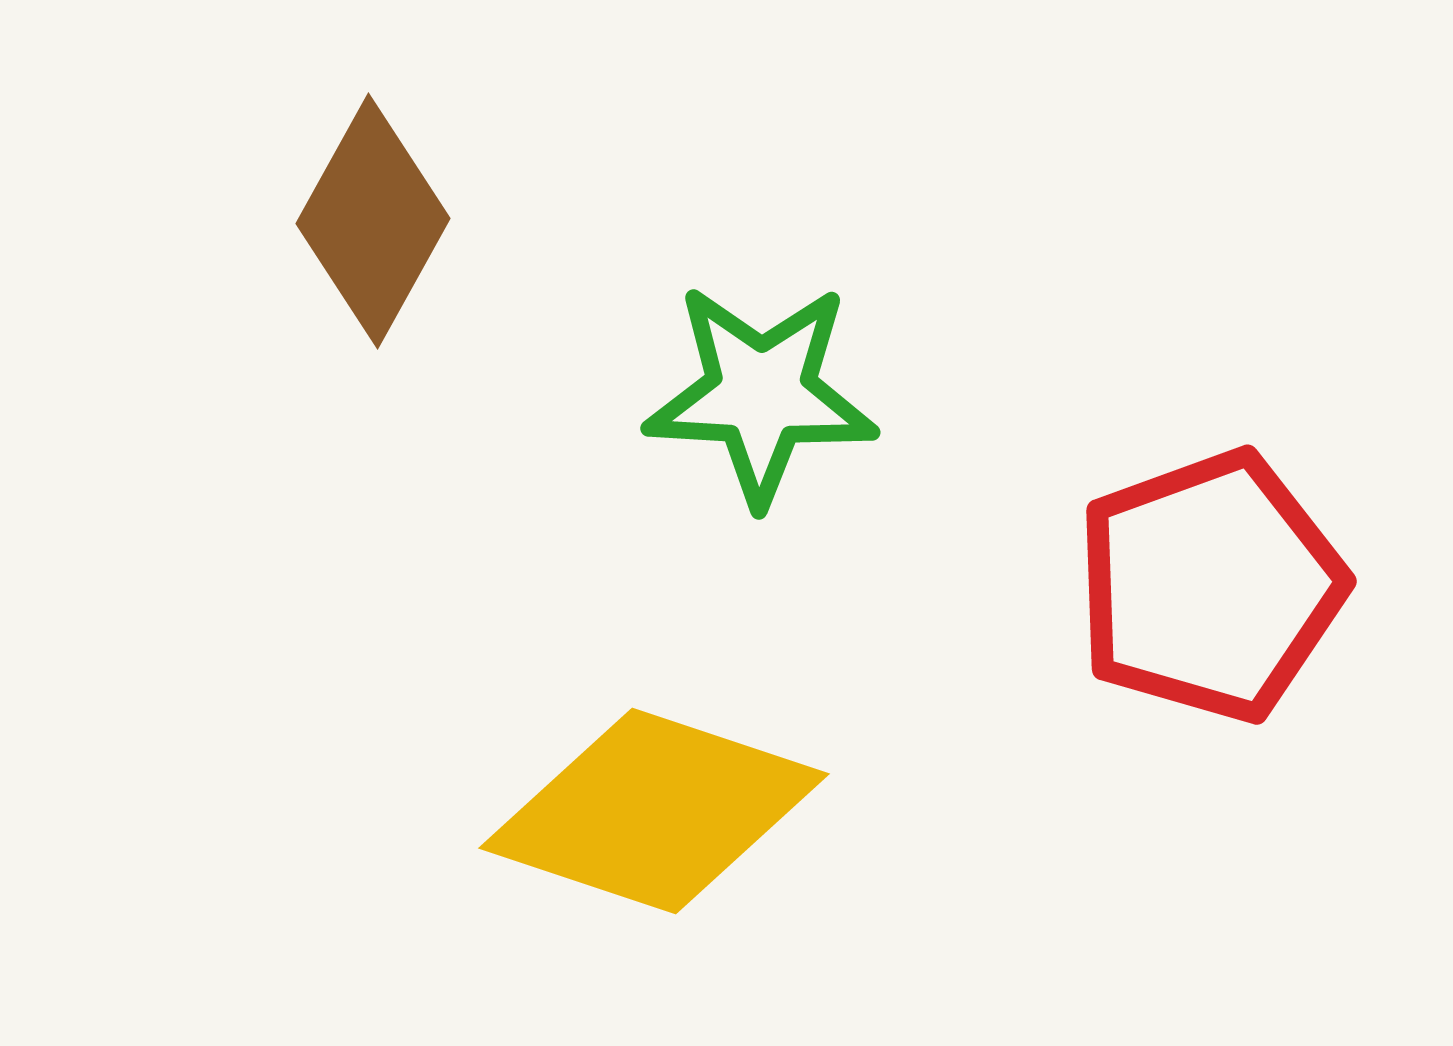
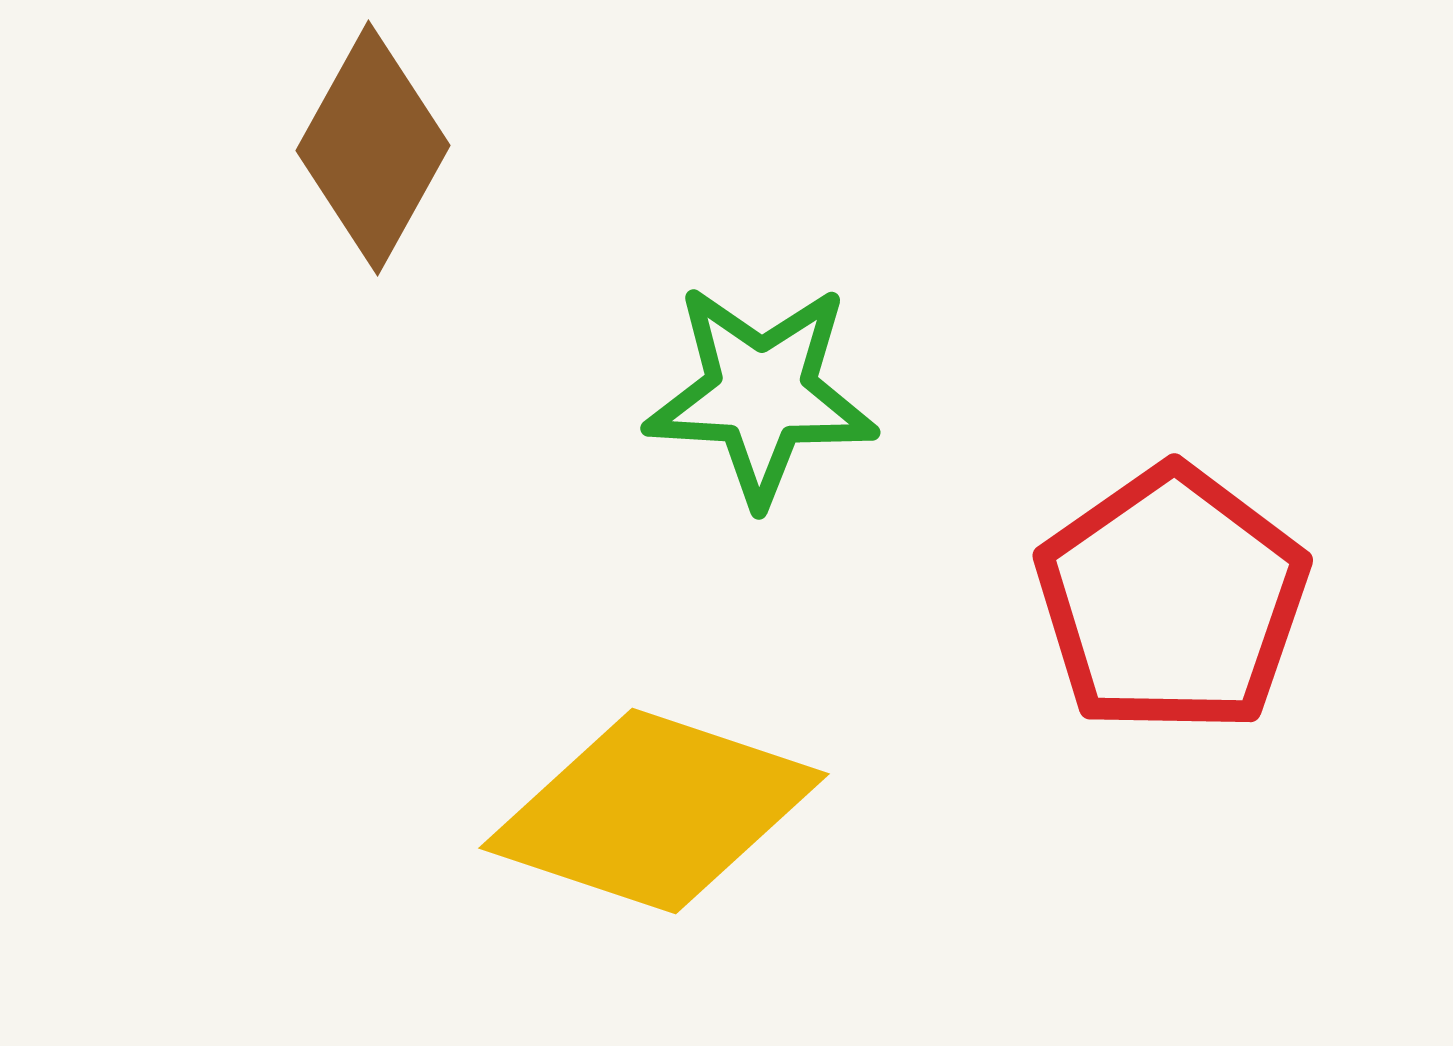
brown diamond: moved 73 px up
red pentagon: moved 38 px left, 14 px down; rotated 15 degrees counterclockwise
